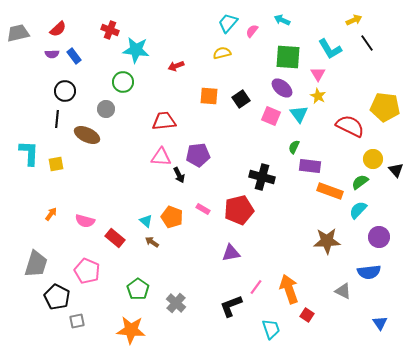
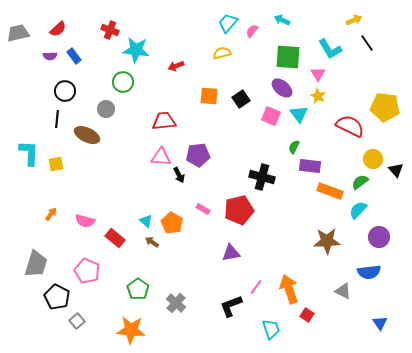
purple semicircle at (52, 54): moved 2 px left, 2 px down
orange pentagon at (172, 217): moved 6 px down; rotated 10 degrees clockwise
gray square at (77, 321): rotated 28 degrees counterclockwise
